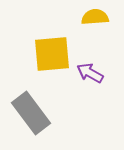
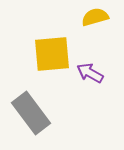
yellow semicircle: rotated 12 degrees counterclockwise
